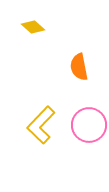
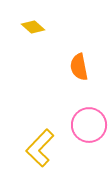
yellow L-shape: moved 1 px left, 23 px down
